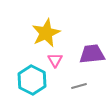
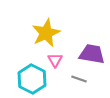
purple trapezoid: rotated 16 degrees clockwise
cyan hexagon: moved 1 px up
gray line: moved 7 px up; rotated 35 degrees clockwise
